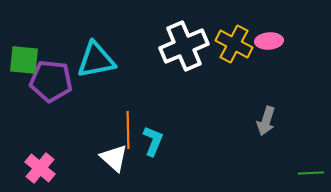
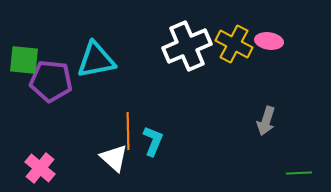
pink ellipse: rotated 12 degrees clockwise
white cross: moved 3 px right
orange line: moved 1 px down
green line: moved 12 px left
